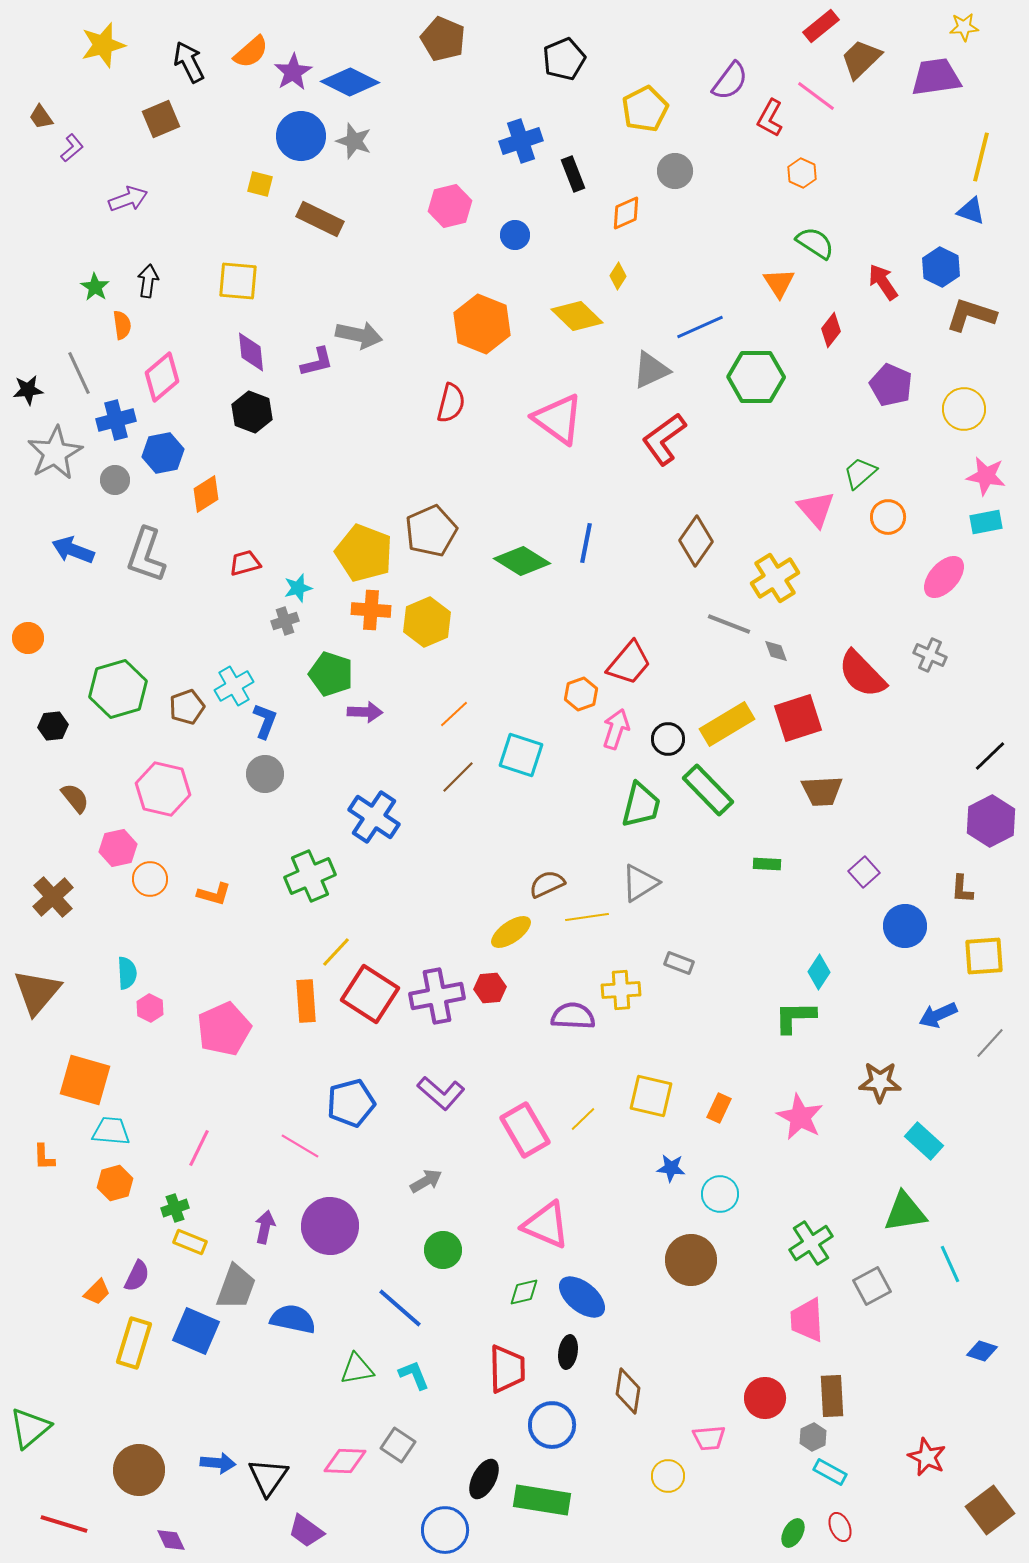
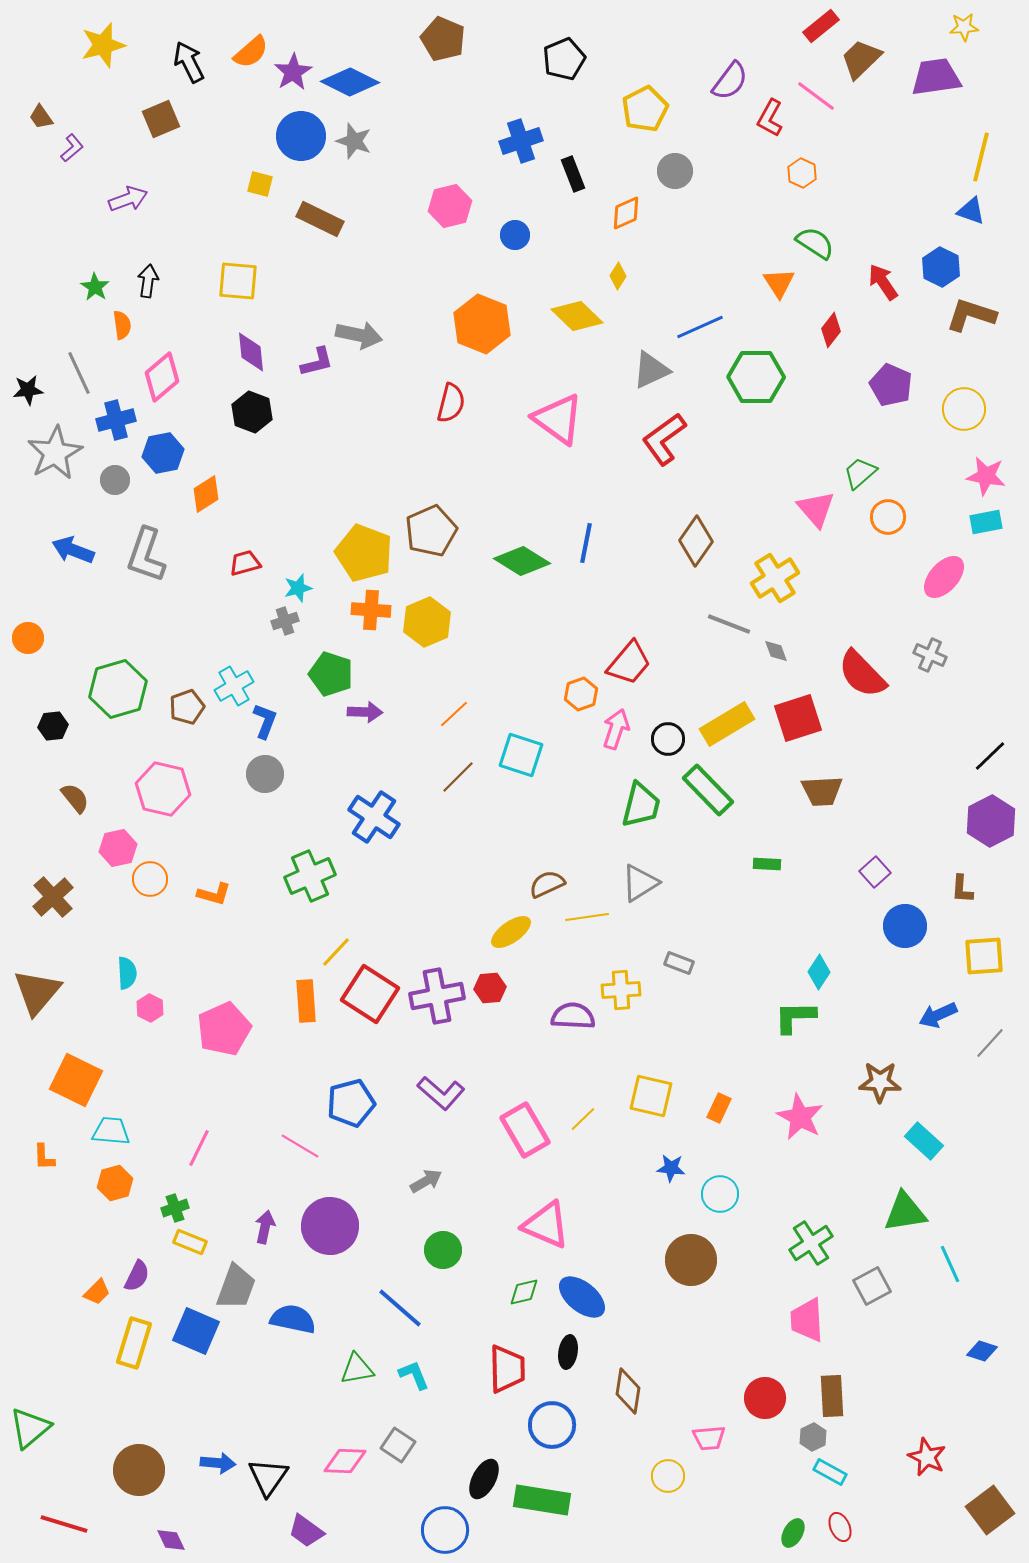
purple square at (864, 872): moved 11 px right
orange square at (85, 1080): moved 9 px left; rotated 10 degrees clockwise
